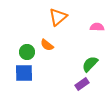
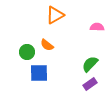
orange triangle: moved 3 px left, 2 px up; rotated 12 degrees clockwise
blue square: moved 15 px right
purple rectangle: moved 8 px right
